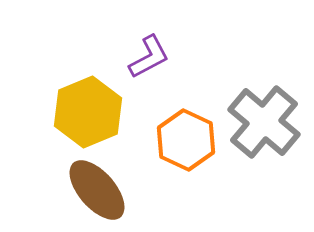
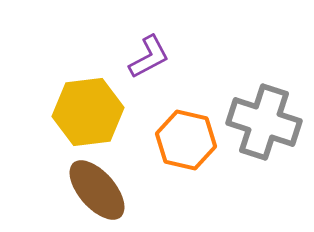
yellow hexagon: rotated 16 degrees clockwise
gray cross: rotated 22 degrees counterclockwise
orange hexagon: rotated 12 degrees counterclockwise
